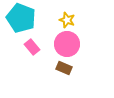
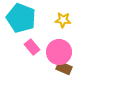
yellow star: moved 4 px left; rotated 14 degrees counterclockwise
pink circle: moved 8 px left, 8 px down
